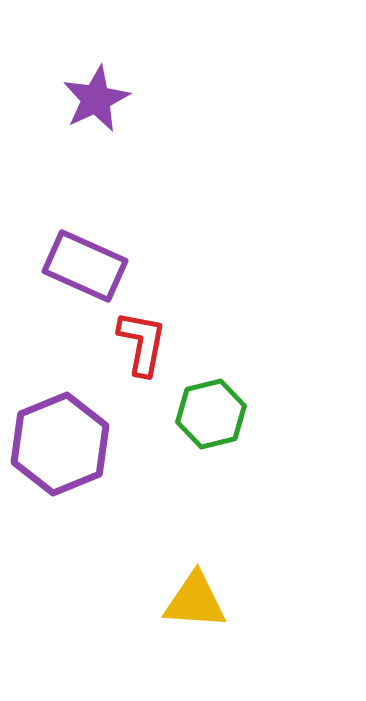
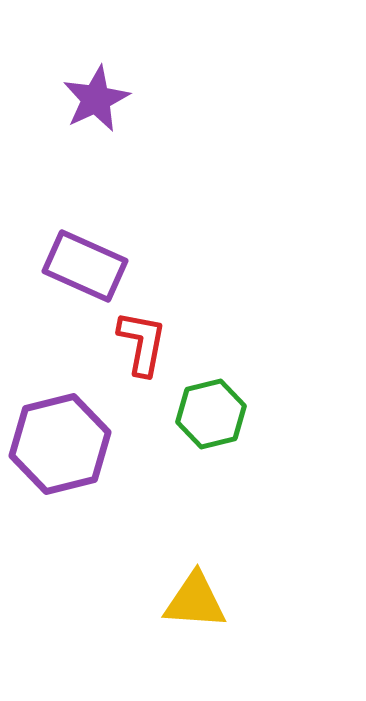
purple hexagon: rotated 8 degrees clockwise
